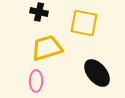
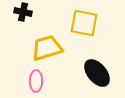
black cross: moved 16 px left
